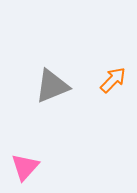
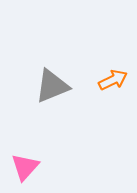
orange arrow: rotated 20 degrees clockwise
